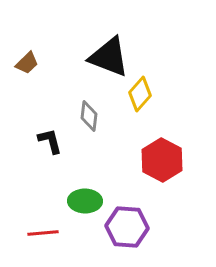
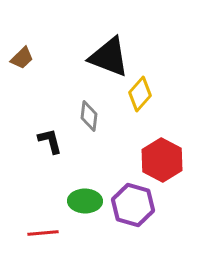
brown trapezoid: moved 5 px left, 5 px up
purple hexagon: moved 6 px right, 22 px up; rotated 12 degrees clockwise
